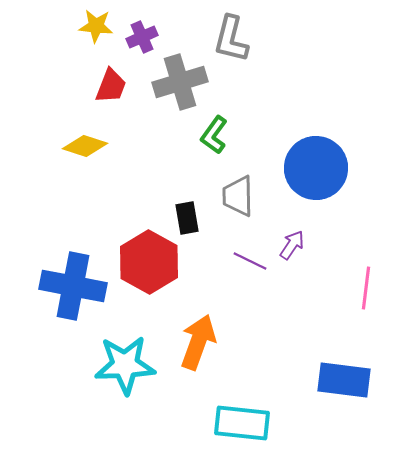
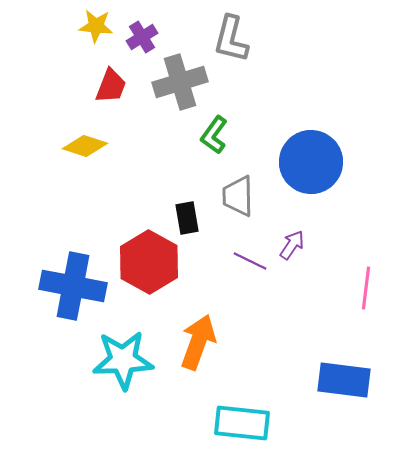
purple cross: rotated 8 degrees counterclockwise
blue circle: moved 5 px left, 6 px up
cyan star: moved 2 px left, 5 px up
